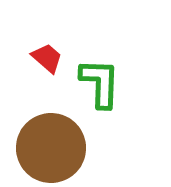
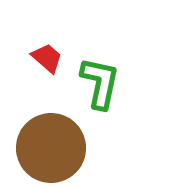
green L-shape: rotated 10 degrees clockwise
